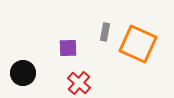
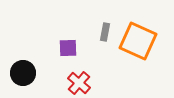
orange square: moved 3 px up
